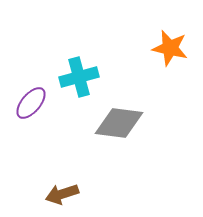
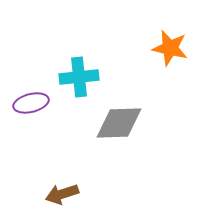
cyan cross: rotated 9 degrees clockwise
purple ellipse: rotated 36 degrees clockwise
gray diamond: rotated 9 degrees counterclockwise
